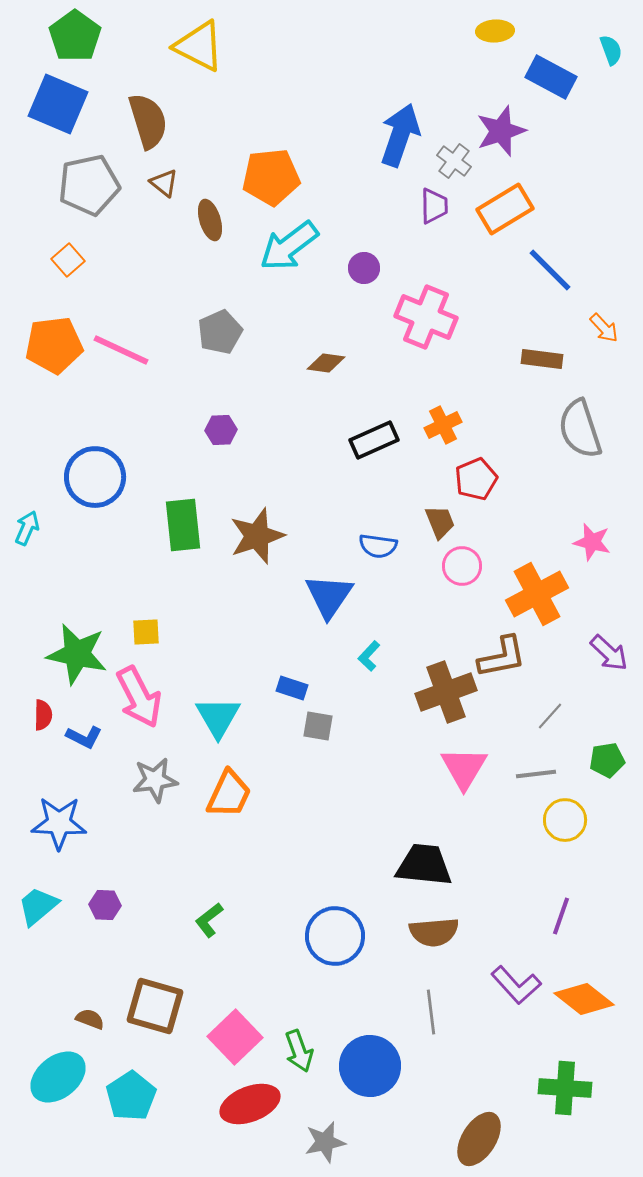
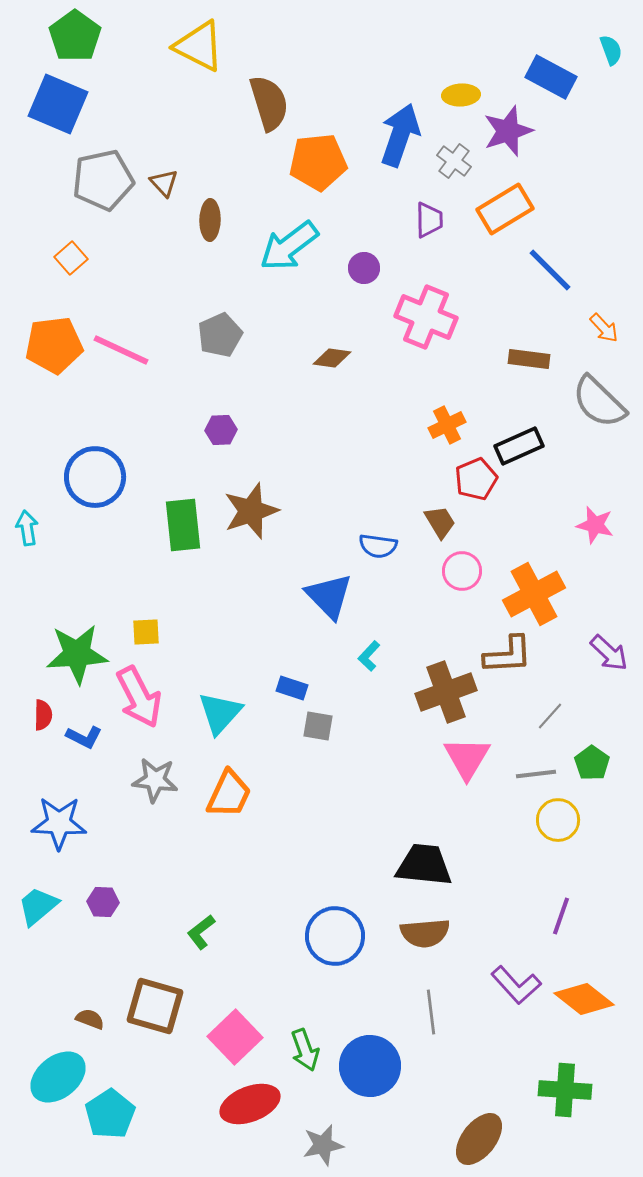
yellow ellipse at (495, 31): moved 34 px left, 64 px down
brown semicircle at (148, 121): moved 121 px right, 18 px up
purple star at (501, 131): moved 7 px right
orange pentagon at (271, 177): moved 47 px right, 15 px up
brown triangle at (164, 183): rotated 8 degrees clockwise
gray pentagon at (89, 185): moved 14 px right, 5 px up
purple trapezoid at (434, 206): moved 5 px left, 14 px down
brown ellipse at (210, 220): rotated 18 degrees clockwise
orange square at (68, 260): moved 3 px right, 2 px up
gray pentagon at (220, 332): moved 3 px down
brown rectangle at (542, 359): moved 13 px left
brown diamond at (326, 363): moved 6 px right, 5 px up
orange cross at (443, 425): moved 4 px right
gray semicircle at (580, 429): moved 19 px right, 27 px up; rotated 28 degrees counterclockwise
black rectangle at (374, 440): moved 145 px right, 6 px down
brown trapezoid at (440, 522): rotated 9 degrees counterclockwise
cyan arrow at (27, 528): rotated 32 degrees counterclockwise
brown star at (257, 536): moved 6 px left, 25 px up
pink star at (592, 542): moved 3 px right, 17 px up
pink circle at (462, 566): moved 5 px down
orange cross at (537, 594): moved 3 px left
blue triangle at (329, 596): rotated 18 degrees counterclockwise
green star at (77, 654): rotated 16 degrees counterclockwise
brown L-shape at (502, 657): moved 6 px right, 2 px up; rotated 8 degrees clockwise
cyan triangle at (218, 717): moved 2 px right, 4 px up; rotated 12 degrees clockwise
green pentagon at (607, 760): moved 15 px left, 3 px down; rotated 28 degrees counterclockwise
pink triangle at (464, 768): moved 3 px right, 10 px up
gray star at (155, 780): rotated 15 degrees clockwise
yellow circle at (565, 820): moved 7 px left
purple hexagon at (105, 905): moved 2 px left, 3 px up
green L-shape at (209, 920): moved 8 px left, 12 px down
brown semicircle at (434, 932): moved 9 px left, 1 px down
green arrow at (299, 1051): moved 6 px right, 1 px up
green cross at (565, 1088): moved 2 px down
cyan pentagon at (131, 1096): moved 21 px left, 18 px down
brown ellipse at (479, 1139): rotated 6 degrees clockwise
gray star at (325, 1142): moved 2 px left, 3 px down
